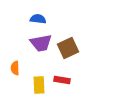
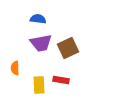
red rectangle: moved 1 px left
